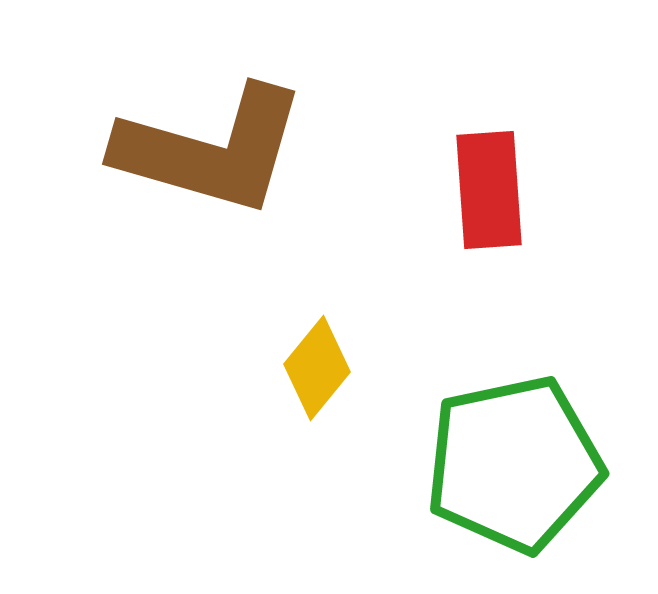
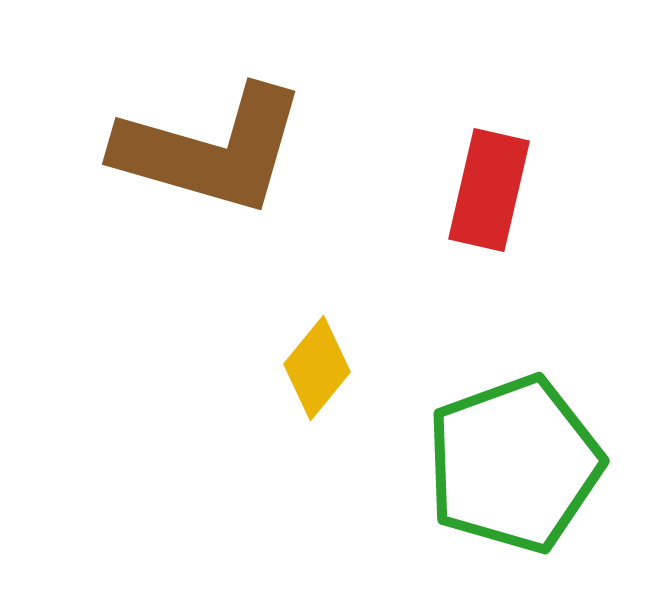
red rectangle: rotated 17 degrees clockwise
green pentagon: rotated 8 degrees counterclockwise
